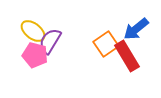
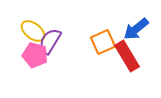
orange square: moved 3 px left, 2 px up; rotated 10 degrees clockwise
